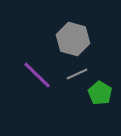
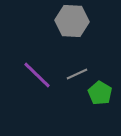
gray hexagon: moved 1 px left, 18 px up; rotated 12 degrees counterclockwise
